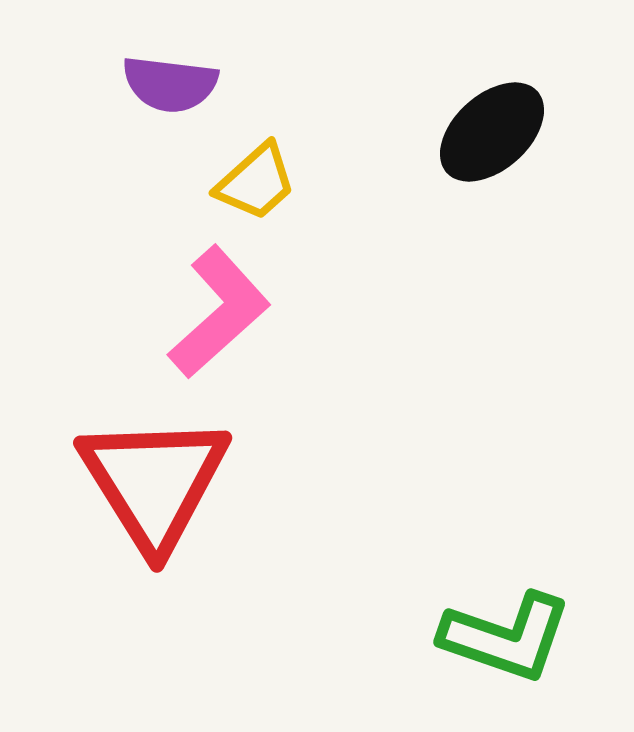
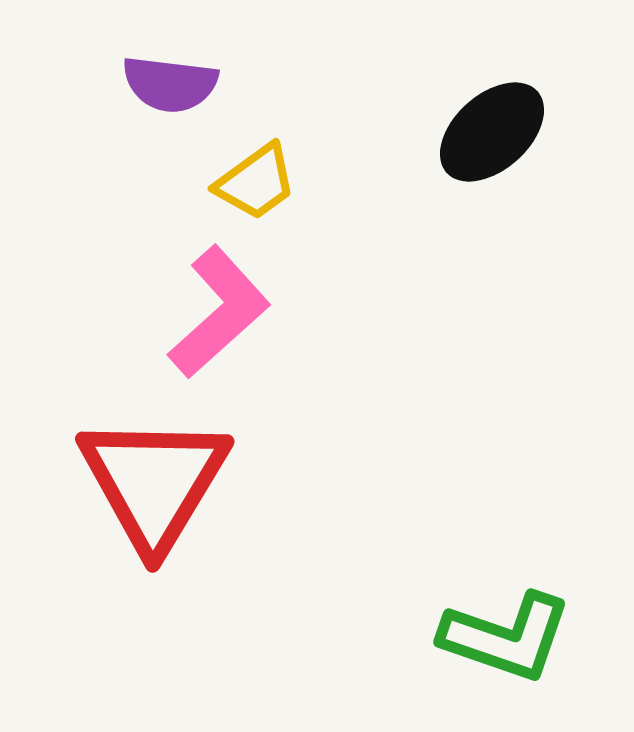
yellow trapezoid: rotated 6 degrees clockwise
red triangle: rotated 3 degrees clockwise
